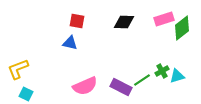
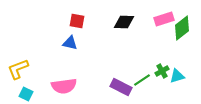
pink semicircle: moved 21 px left; rotated 15 degrees clockwise
